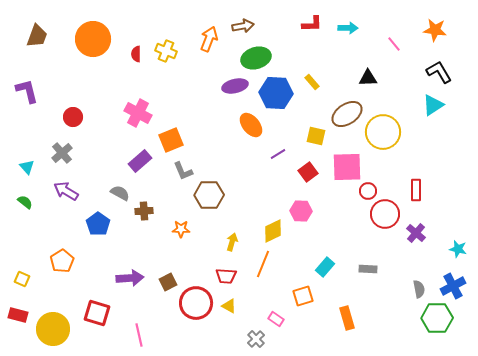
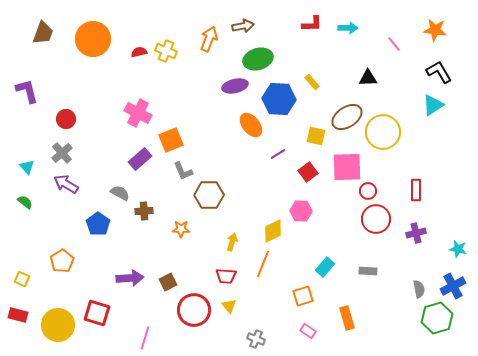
brown trapezoid at (37, 36): moved 6 px right, 3 px up
red semicircle at (136, 54): moved 3 px right, 2 px up; rotated 77 degrees clockwise
green ellipse at (256, 58): moved 2 px right, 1 px down
blue hexagon at (276, 93): moved 3 px right, 6 px down
brown ellipse at (347, 114): moved 3 px down
red circle at (73, 117): moved 7 px left, 2 px down
purple rectangle at (140, 161): moved 2 px up
purple arrow at (66, 191): moved 7 px up
red circle at (385, 214): moved 9 px left, 5 px down
purple cross at (416, 233): rotated 36 degrees clockwise
gray rectangle at (368, 269): moved 2 px down
red circle at (196, 303): moved 2 px left, 7 px down
yellow triangle at (229, 306): rotated 21 degrees clockwise
green hexagon at (437, 318): rotated 16 degrees counterclockwise
pink rectangle at (276, 319): moved 32 px right, 12 px down
yellow circle at (53, 329): moved 5 px right, 4 px up
pink line at (139, 335): moved 6 px right, 3 px down; rotated 30 degrees clockwise
gray cross at (256, 339): rotated 24 degrees counterclockwise
